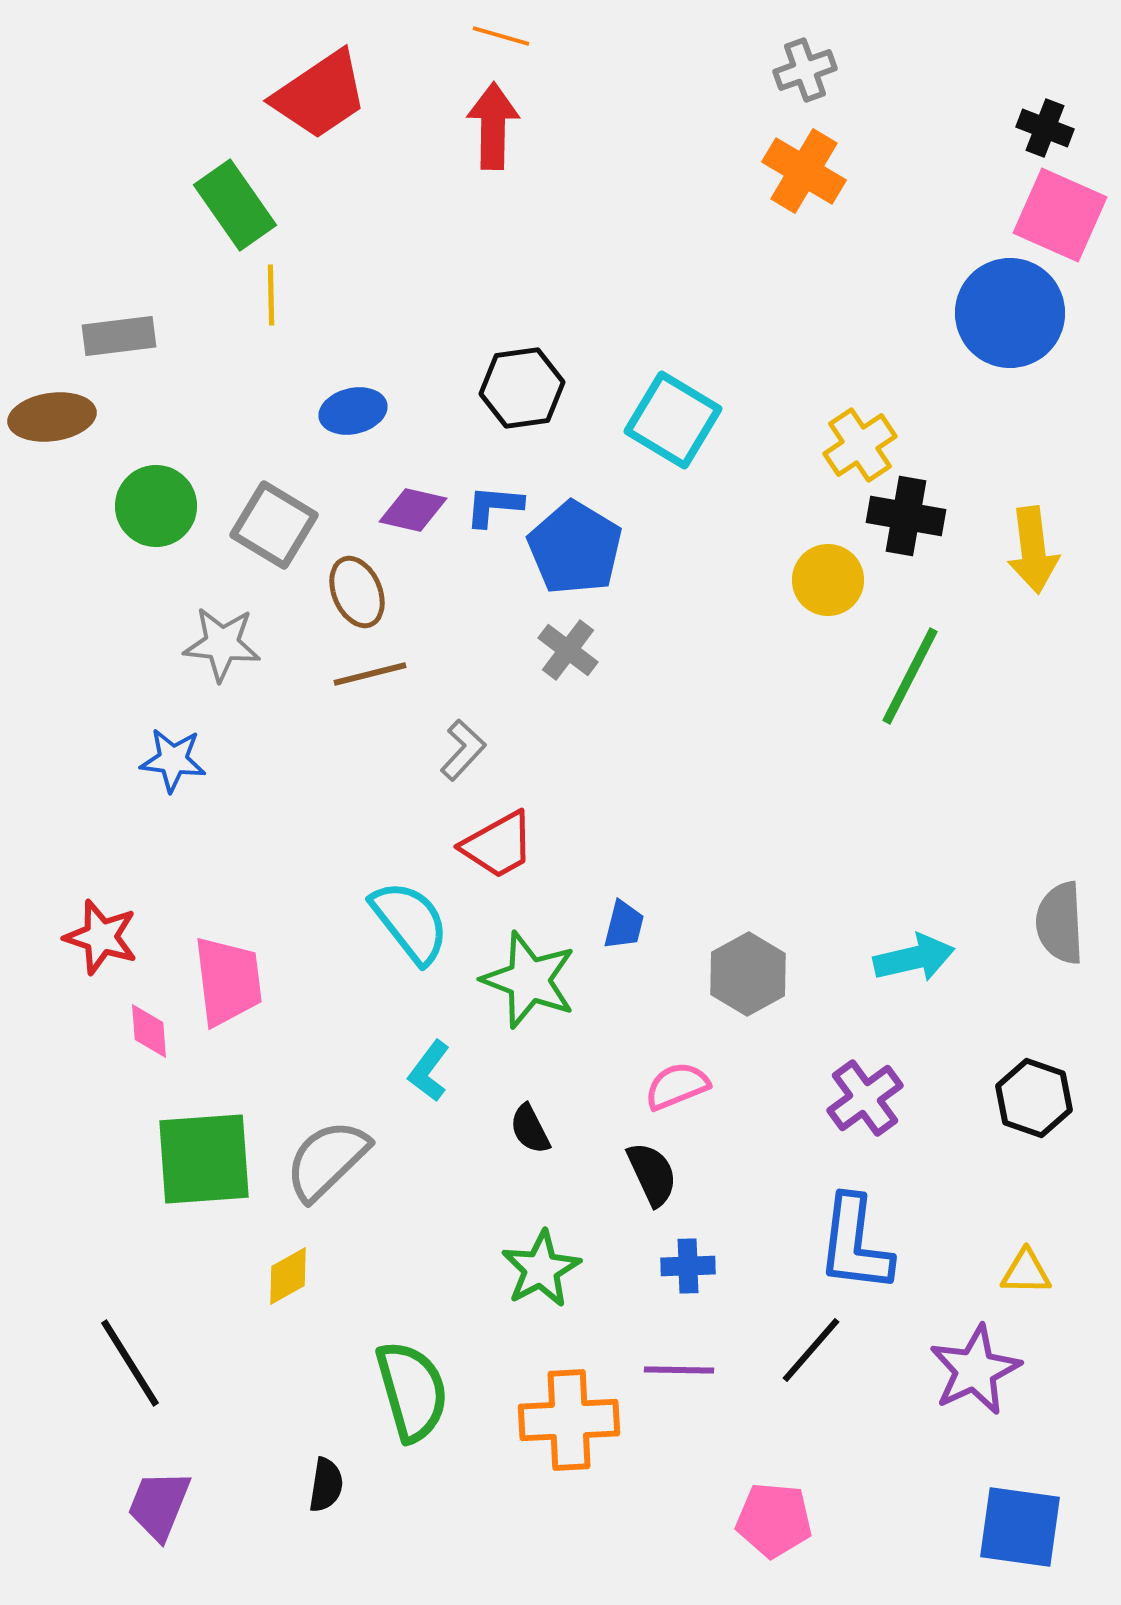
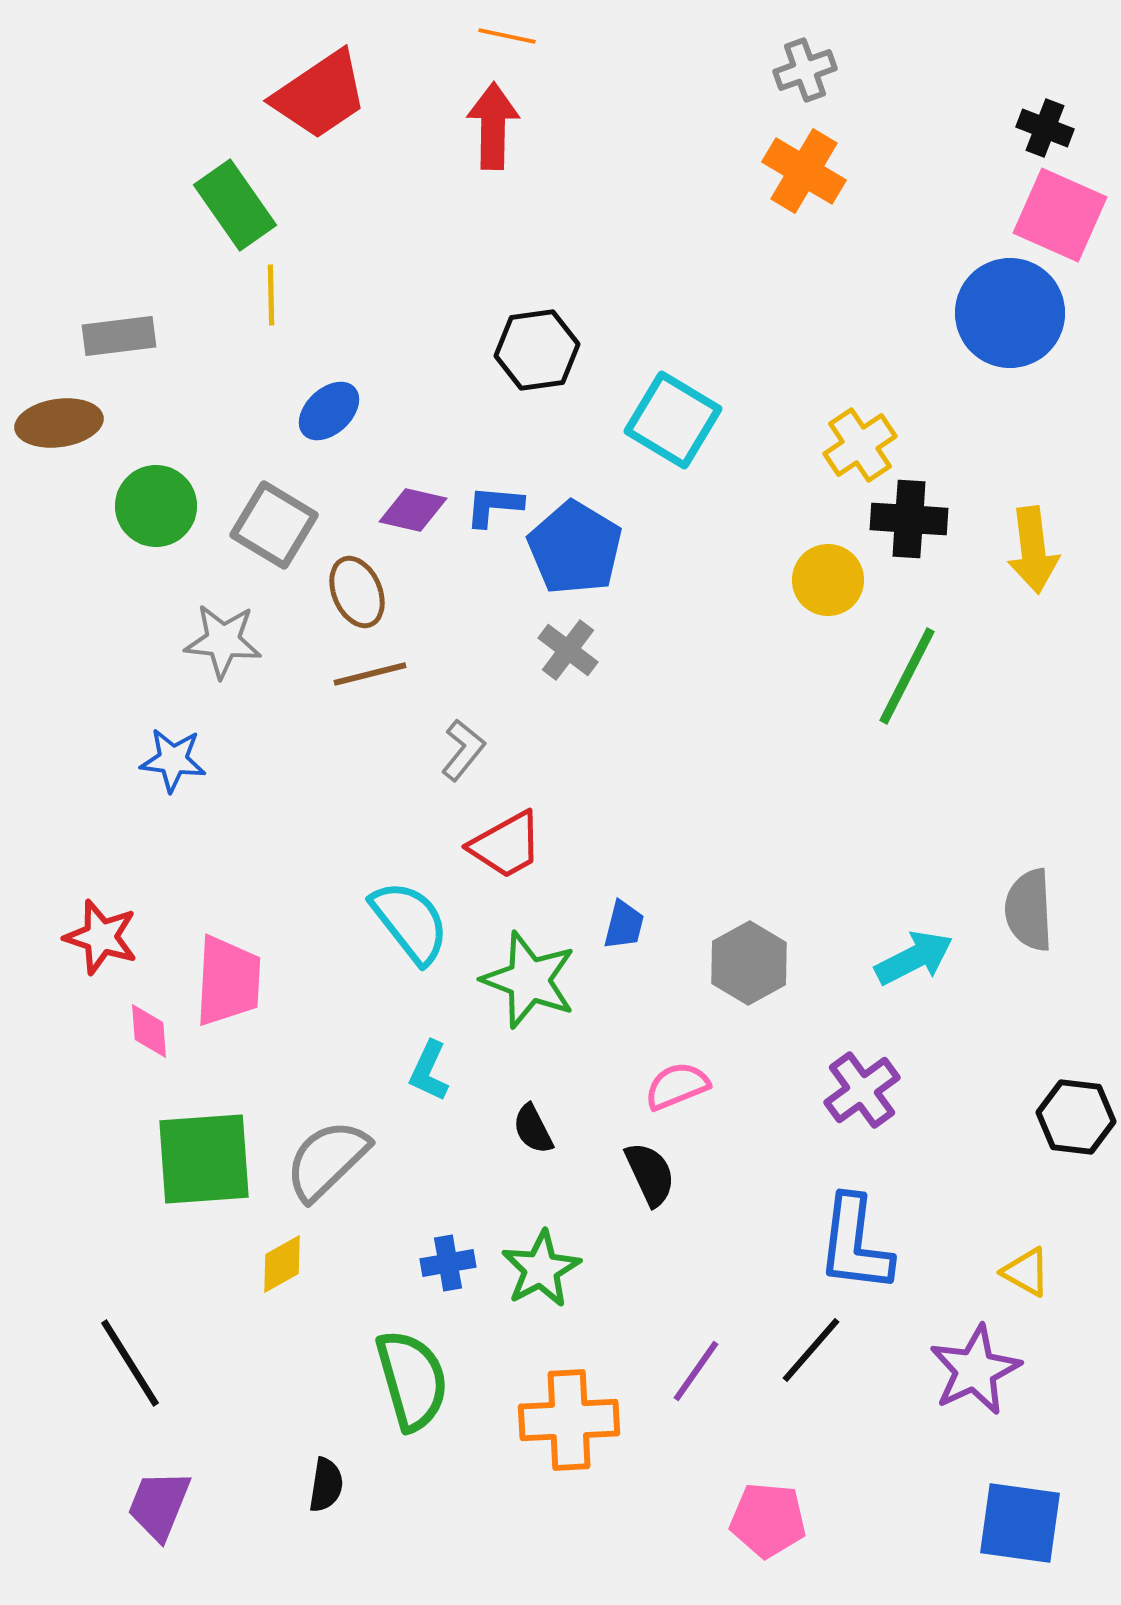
orange line at (501, 36): moved 6 px right; rotated 4 degrees counterclockwise
black hexagon at (522, 388): moved 15 px right, 38 px up
blue ellipse at (353, 411): moved 24 px left; rotated 30 degrees counterclockwise
brown ellipse at (52, 417): moved 7 px right, 6 px down
black cross at (906, 516): moved 3 px right, 3 px down; rotated 6 degrees counterclockwise
gray star at (222, 644): moved 1 px right, 3 px up
green line at (910, 676): moved 3 px left
gray L-shape at (463, 750): rotated 4 degrees counterclockwise
red trapezoid at (498, 845): moved 8 px right
gray semicircle at (1060, 923): moved 31 px left, 13 px up
cyan arrow at (914, 958): rotated 14 degrees counterclockwise
gray hexagon at (748, 974): moved 1 px right, 11 px up
pink trapezoid at (228, 981): rotated 10 degrees clockwise
cyan L-shape at (429, 1071): rotated 12 degrees counterclockwise
purple cross at (865, 1098): moved 3 px left, 8 px up
black hexagon at (1034, 1098): moved 42 px right, 19 px down; rotated 12 degrees counterclockwise
black semicircle at (530, 1129): moved 3 px right
black semicircle at (652, 1174): moved 2 px left
blue cross at (688, 1266): moved 240 px left, 3 px up; rotated 8 degrees counterclockwise
yellow triangle at (1026, 1272): rotated 28 degrees clockwise
yellow diamond at (288, 1276): moved 6 px left, 12 px up
purple line at (679, 1370): moved 17 px right, 1 px down; rotated 56 degrees counterclockwise
green semicircle at (412, 1391): moved 11 px up
pink pentagon at (774, 1520): moved 6 px left
blue square at (1020, 1527): moved 4 px up
